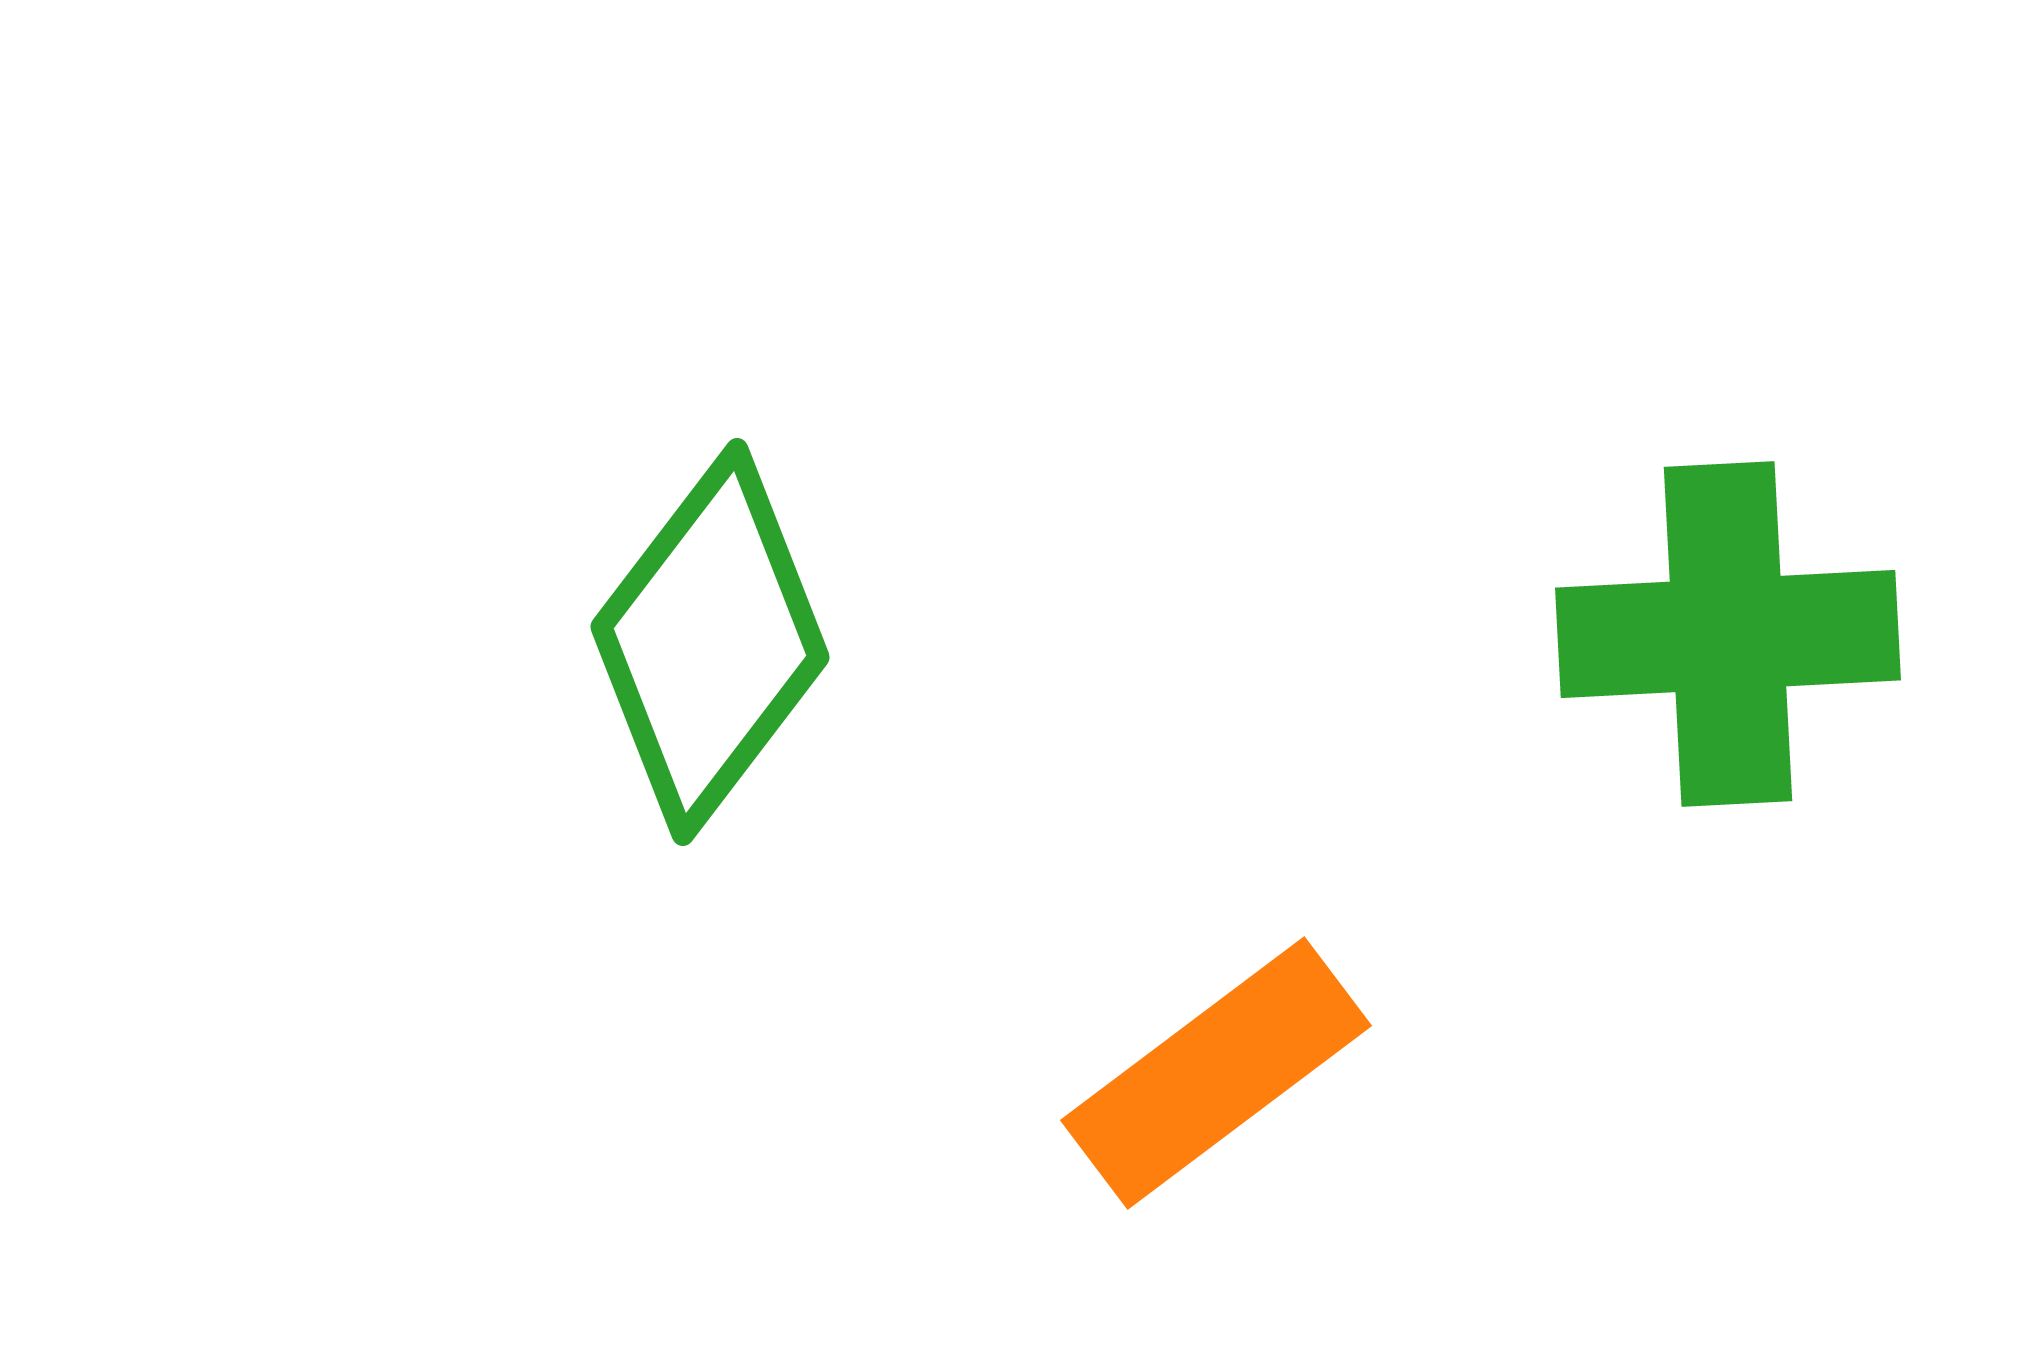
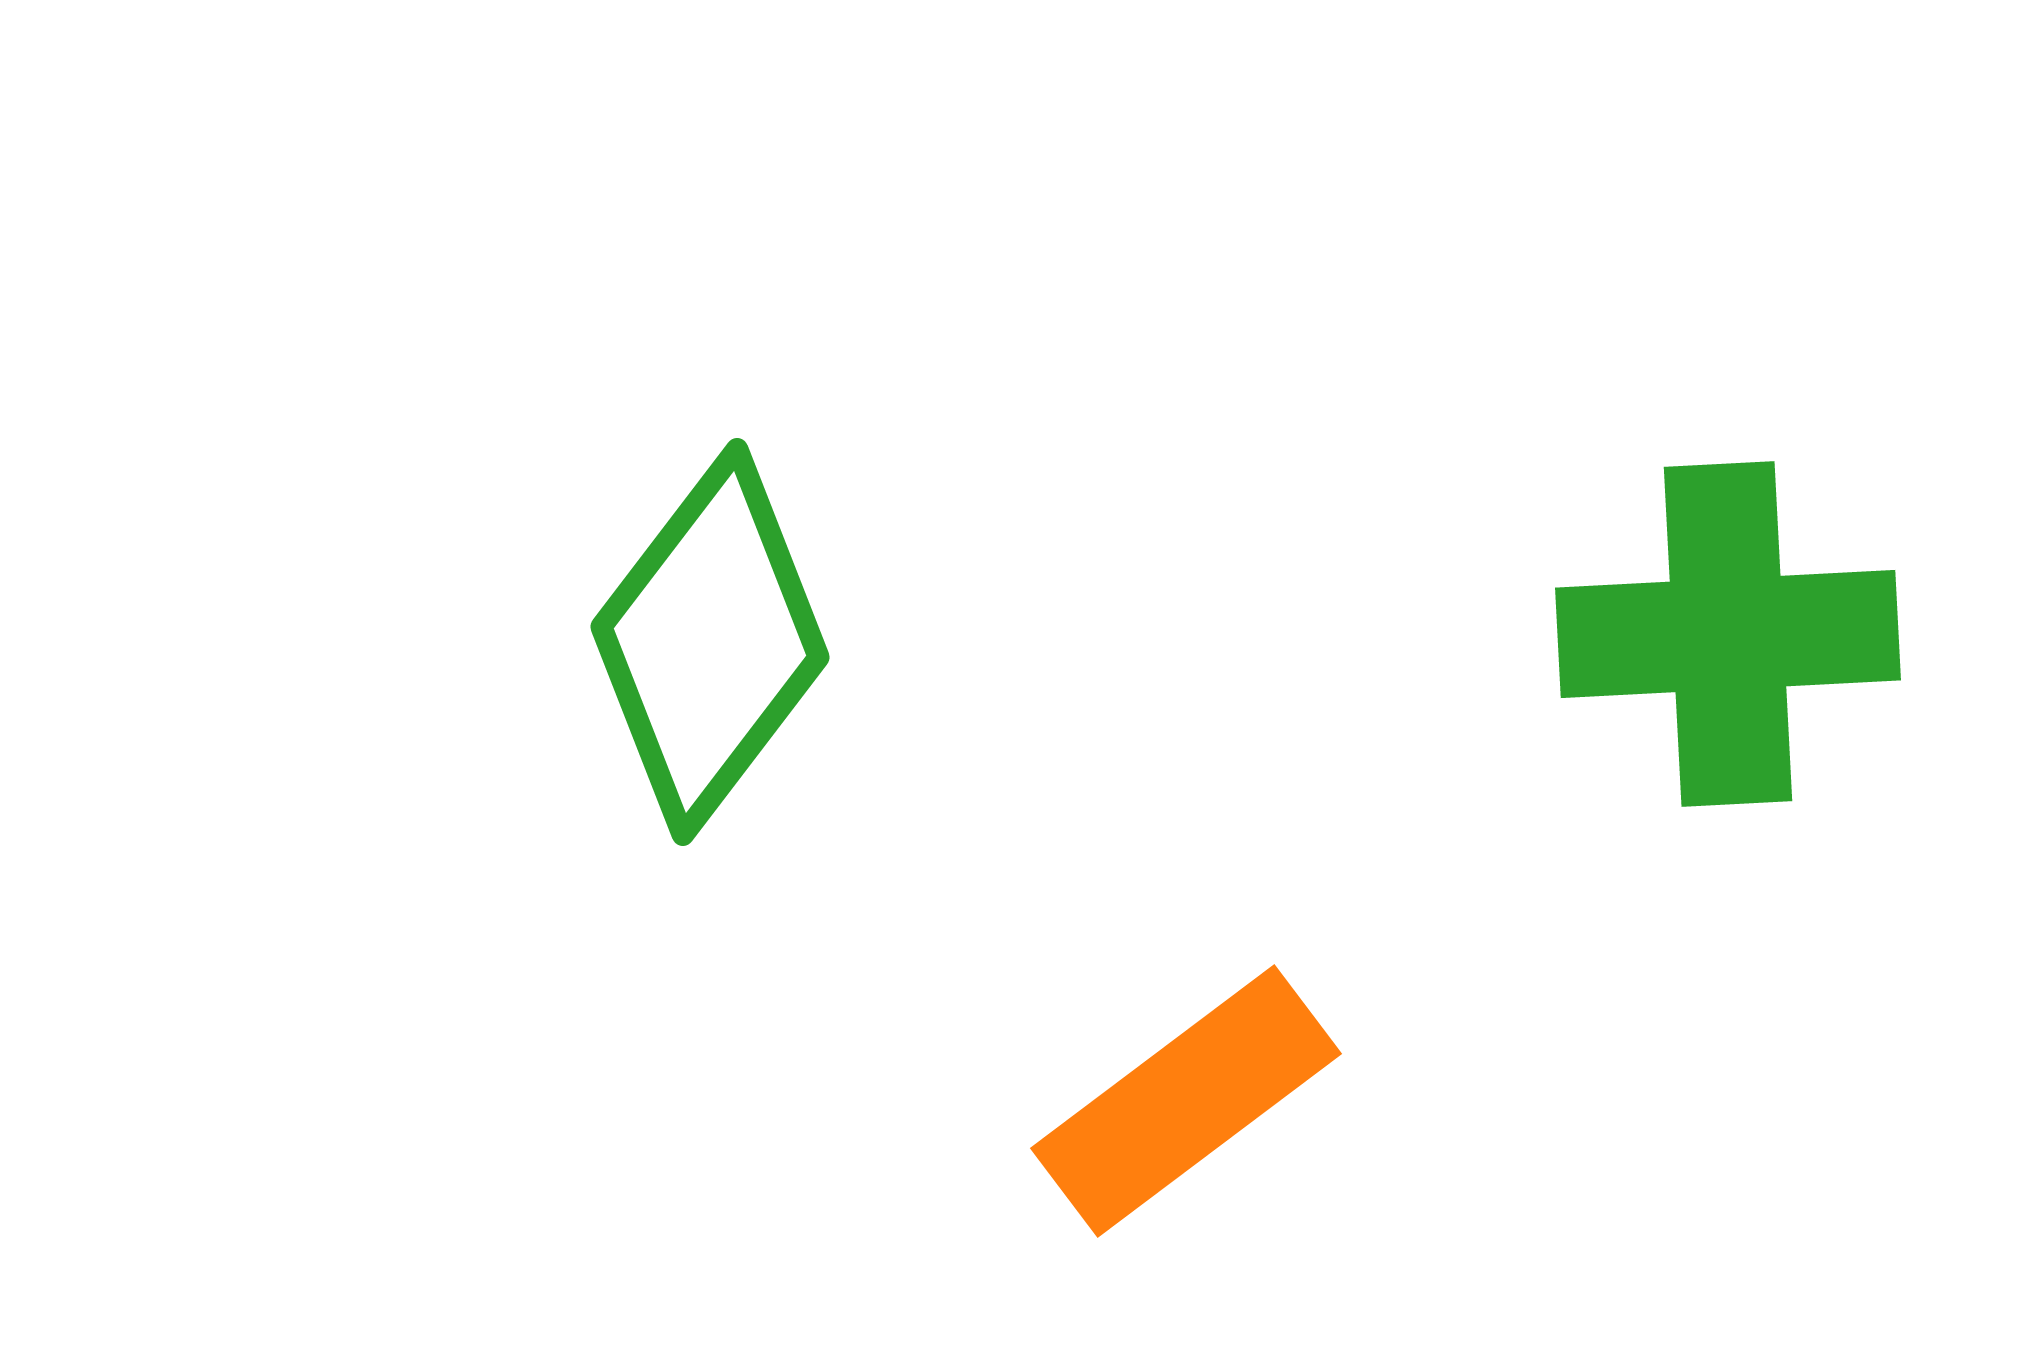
orange rectangle: moved 30 px left, 28 px down
